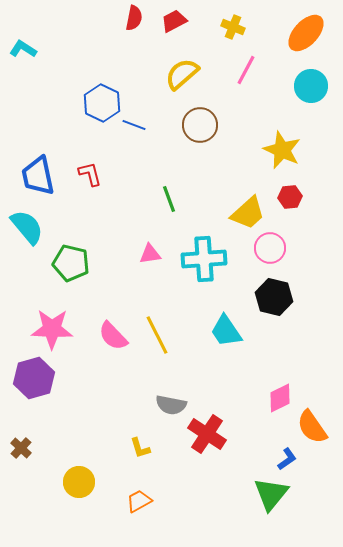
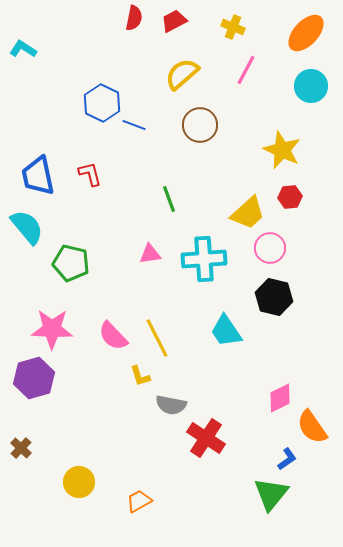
yellow line: moved 3 px down
red cross: moved 1 px left, 4 px down
yellow L-shape: moved 72 px up
